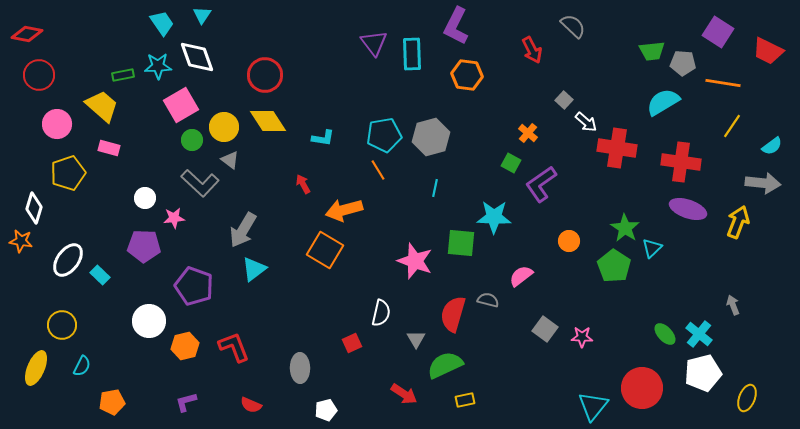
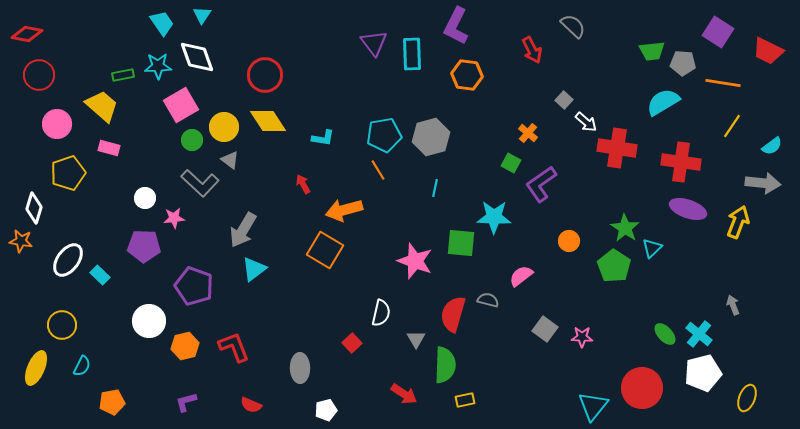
red square at (352, 343): rotated 18 degrees counterclockwise
green semicircle at (445, 365): rotated 117 degrees clockwise
